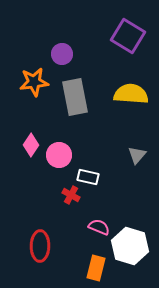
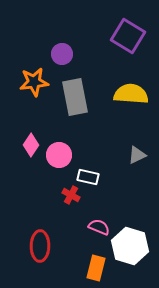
gray triangle: rotated 24 degrees clockwise
